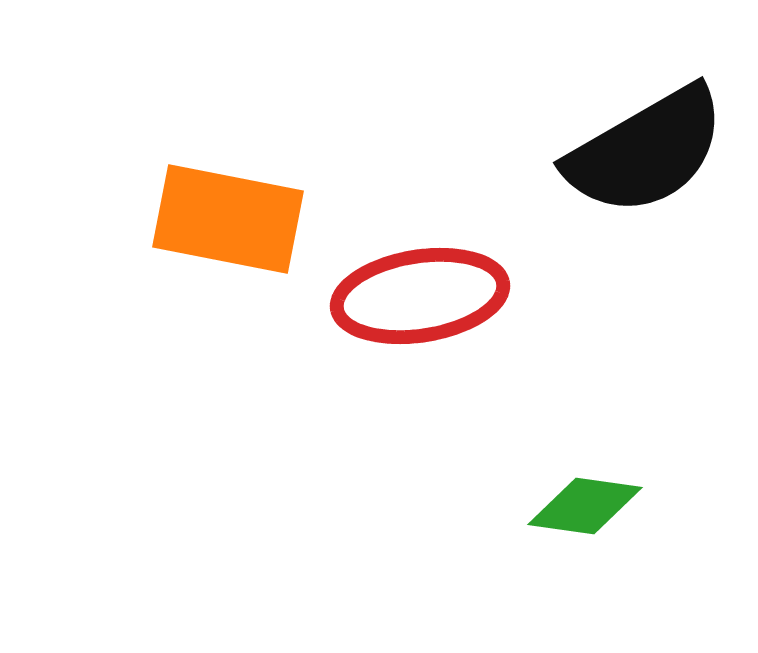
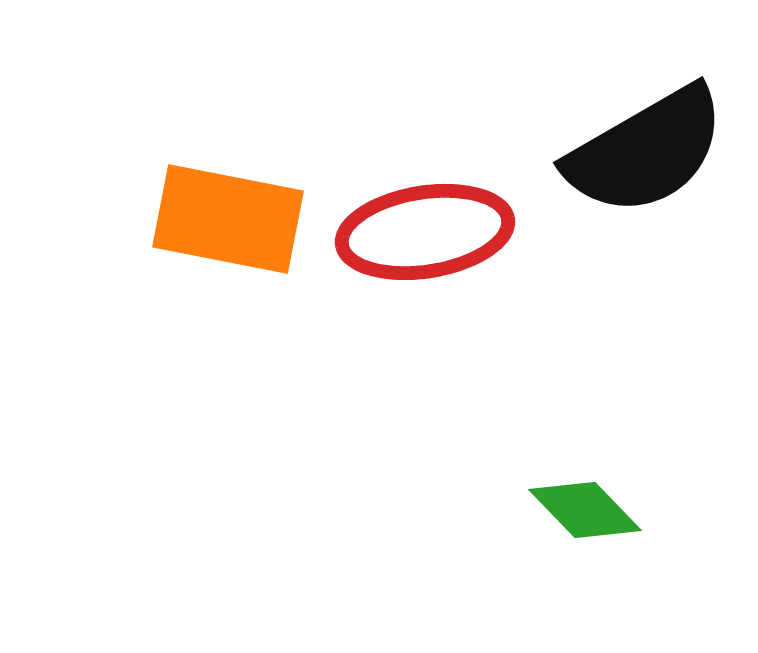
red ellipse: moved 5 px right, 64 px up
green diamond: moved 4 px down; rotated 38 degrees clockwise
